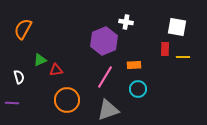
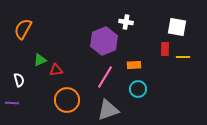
white semicircle: moved 3 px down
